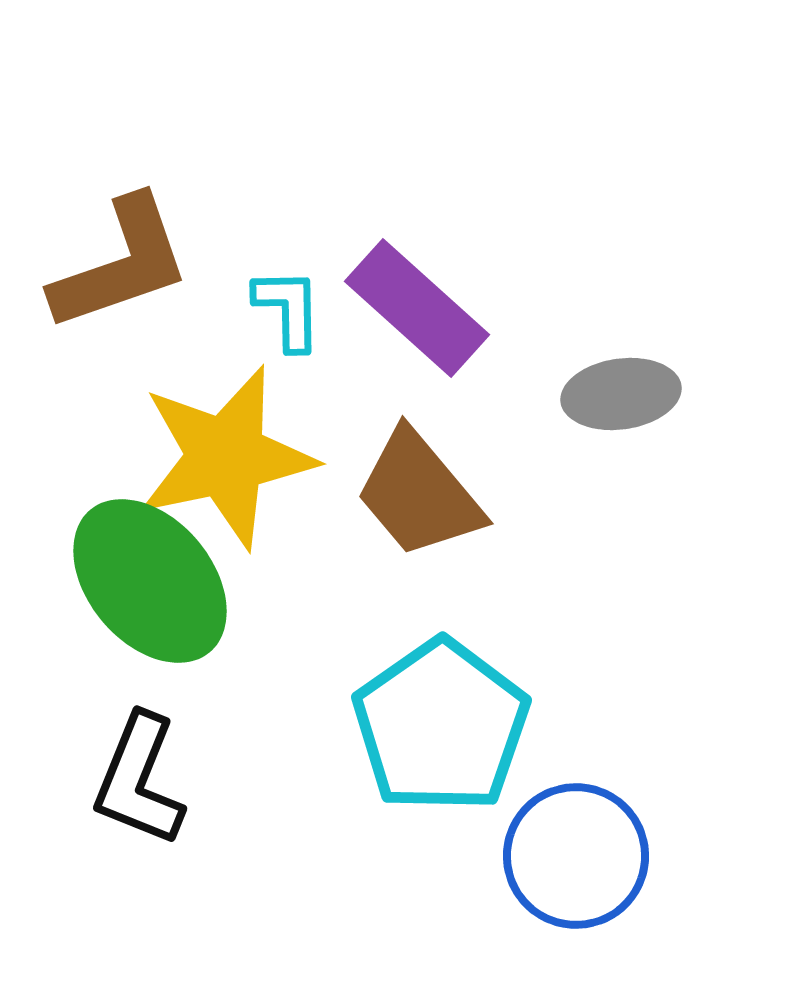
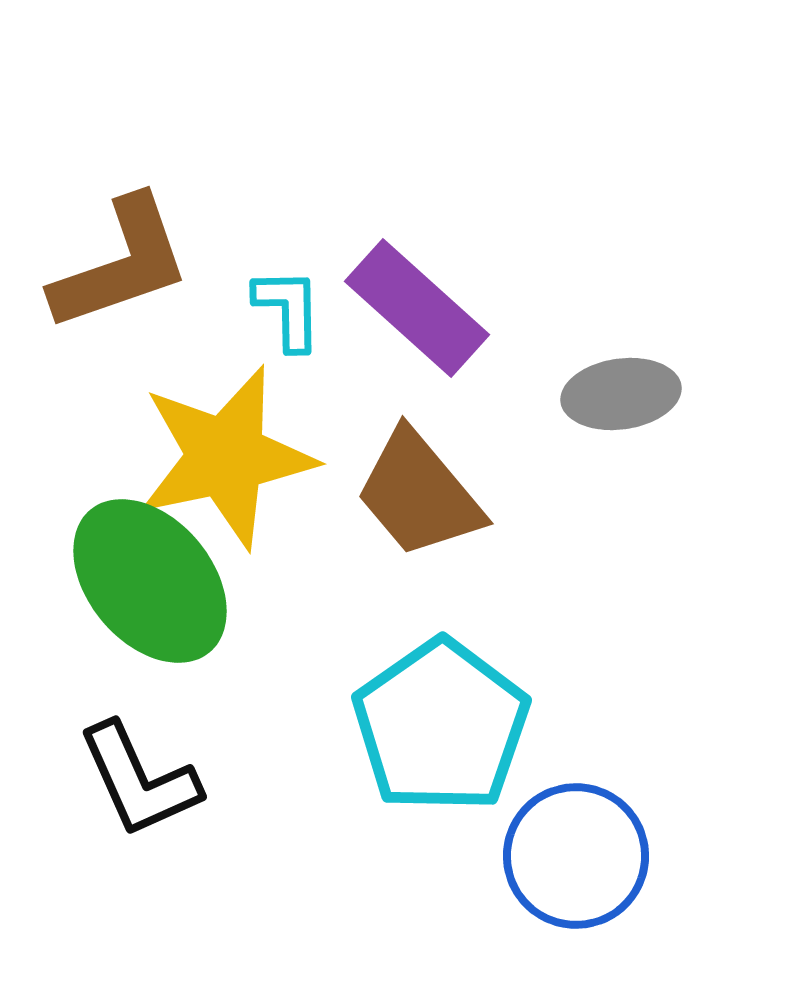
black L-shape: rotated 46 degrees counterclockwise
